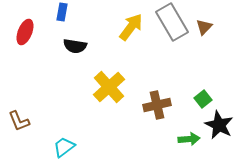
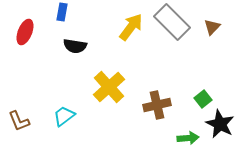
gray rectangle: rotated 15 degrees counterclockwise
brown triangle: moved 8 px right
black star: moved 1 px right, 1 px up
green arrow: moved 1 px left, 1 px up
cyan trapezoid: moved 31 px up
